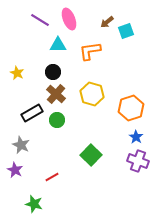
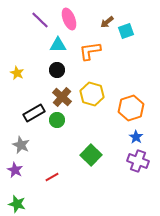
purple line: rotated 12 degrees clockwise
black circle: moved 4 px right, 2 px up
brown cross: moved 6 px right, 3 px down
black rectangle: moved 2 px right
green star: moved 17 px left
